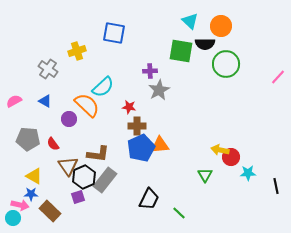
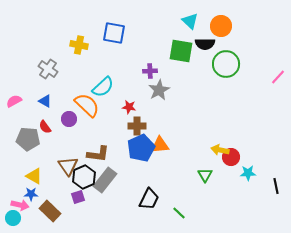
yellow cross: moved 2 px right, 6 px up; rotated 30 degrees clockwise
red semicircle: moved 8 px left, 17 px up
